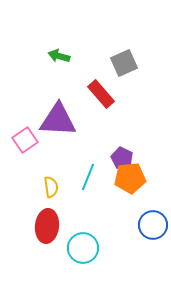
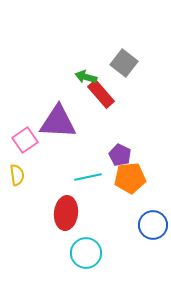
green arrow: moved 27 px right, 21 px down
gray square: rotated 28 degrees counterclockwise
purple triangle: moved 2 px down
purple pentagon: moved 2 px left, 3 px up
cyan line: rotated 56 degrees clockwise
yellow semicircle: moved 34 px left, 12 px up
red ellipse: moved 19 px right, 13 px up
cyan circle: moved 3 px right, 5 px down
